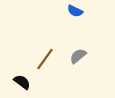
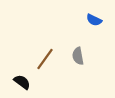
blue semicircle: moved 19 px right, 9 px down
gray semicircle: rotated 60 degrees counterclockwise
